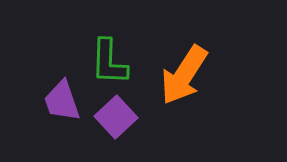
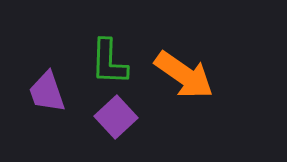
orange arrow: rotated 88 degrees counterclockwise
purple trapezoid: moved 15 px left, 9 px up
